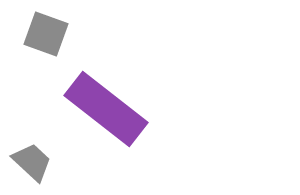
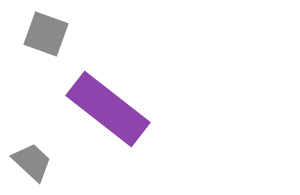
purple rectangle: moved 2 px right
